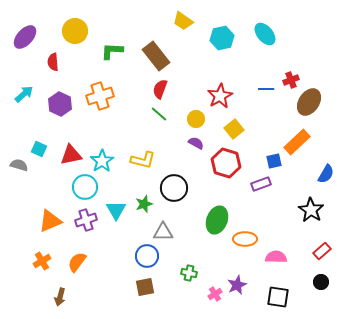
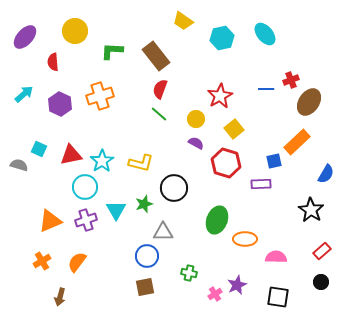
yellow L-shape at (143, 160): moved 2 px left, 3 px down
purple rectangle at (261, 184): rotated 18 degrees clockwise
